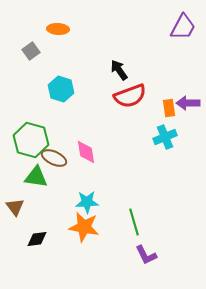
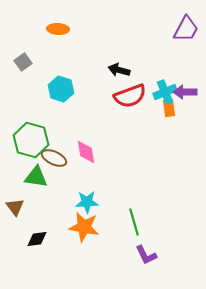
purple trapezoid: moved 3 px right, 2 px down
gray square: moved 8 px left, 11 px down
black arrow: rotated 40 degrees counterclockwise
purple arrow: moved 3 px left, 11 px up
cyan cross: moved 45 px up
